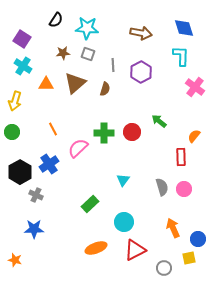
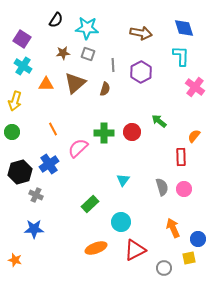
black hexagon: rotated 15 degrees clockwise
cyan circle: moved 3 px left
